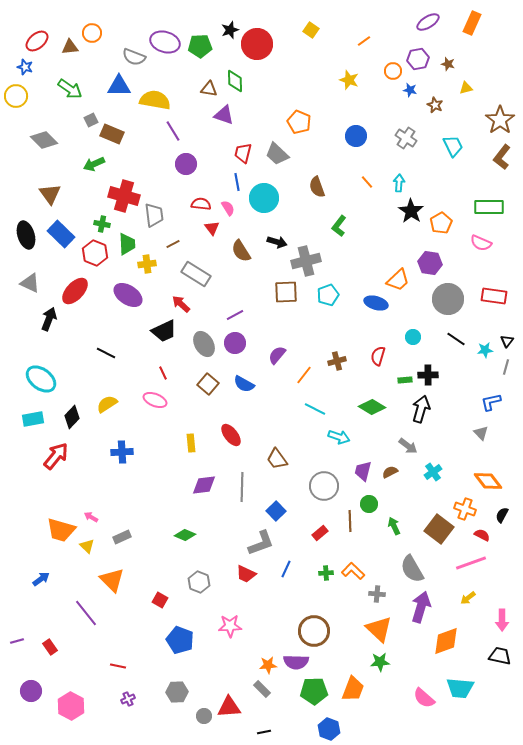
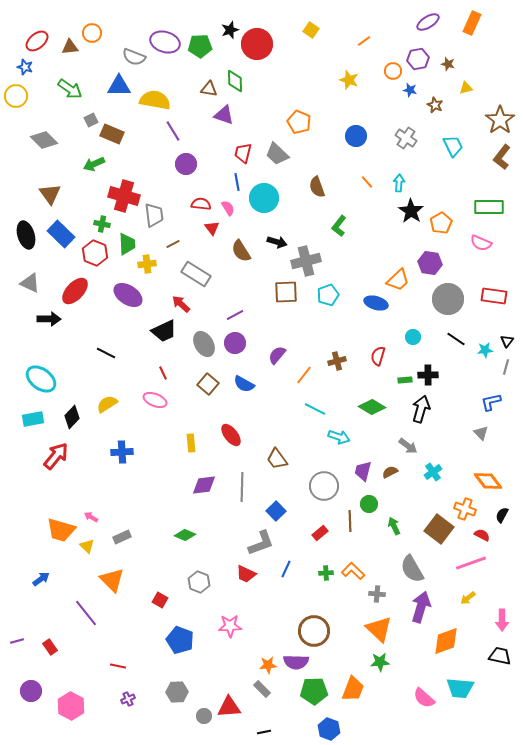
black arrow at (49, 319): rotated 70 degrees clockwise
